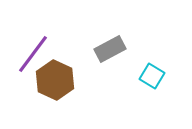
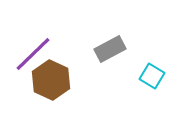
purple line: rotated 9 degrees clockwise
brown hexagon: moved 4 px left
